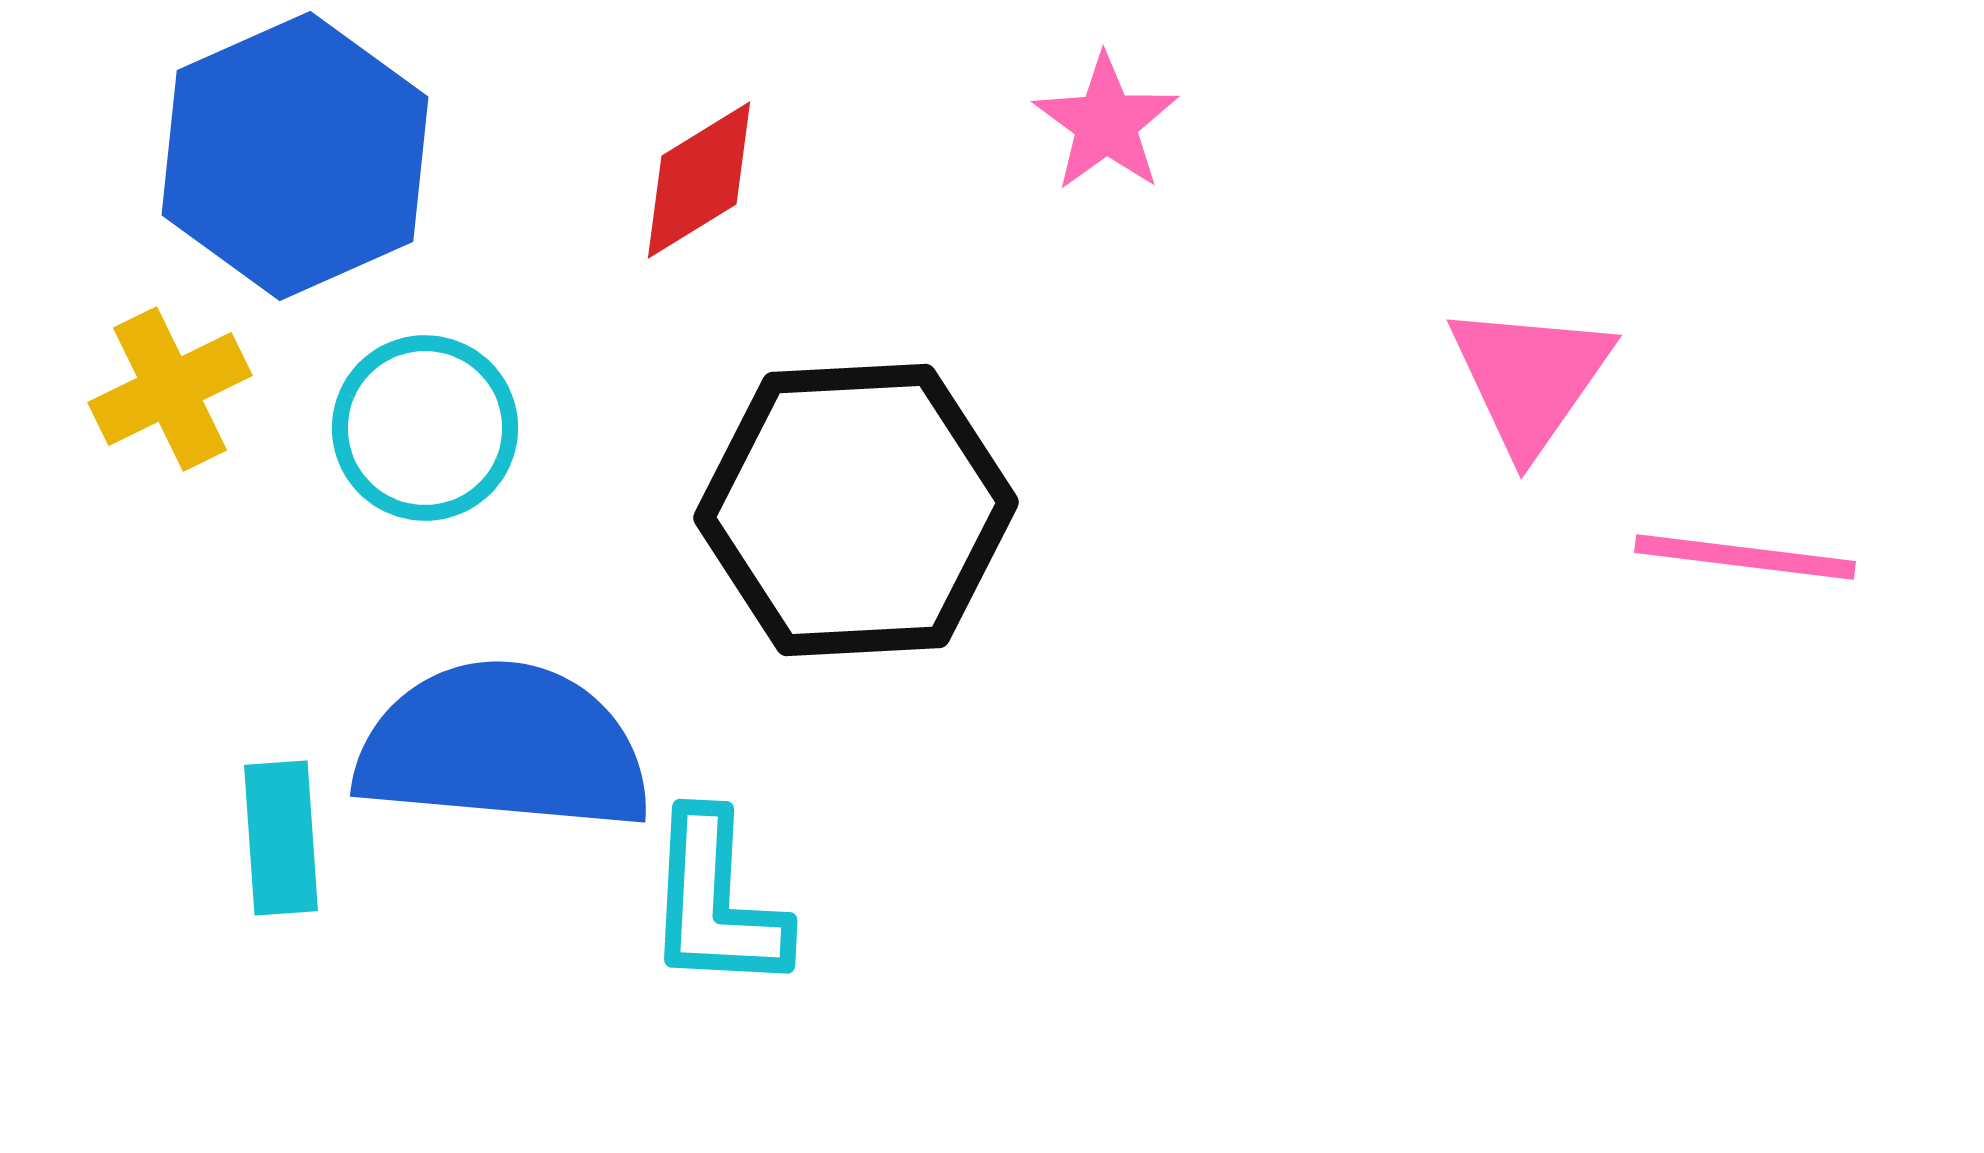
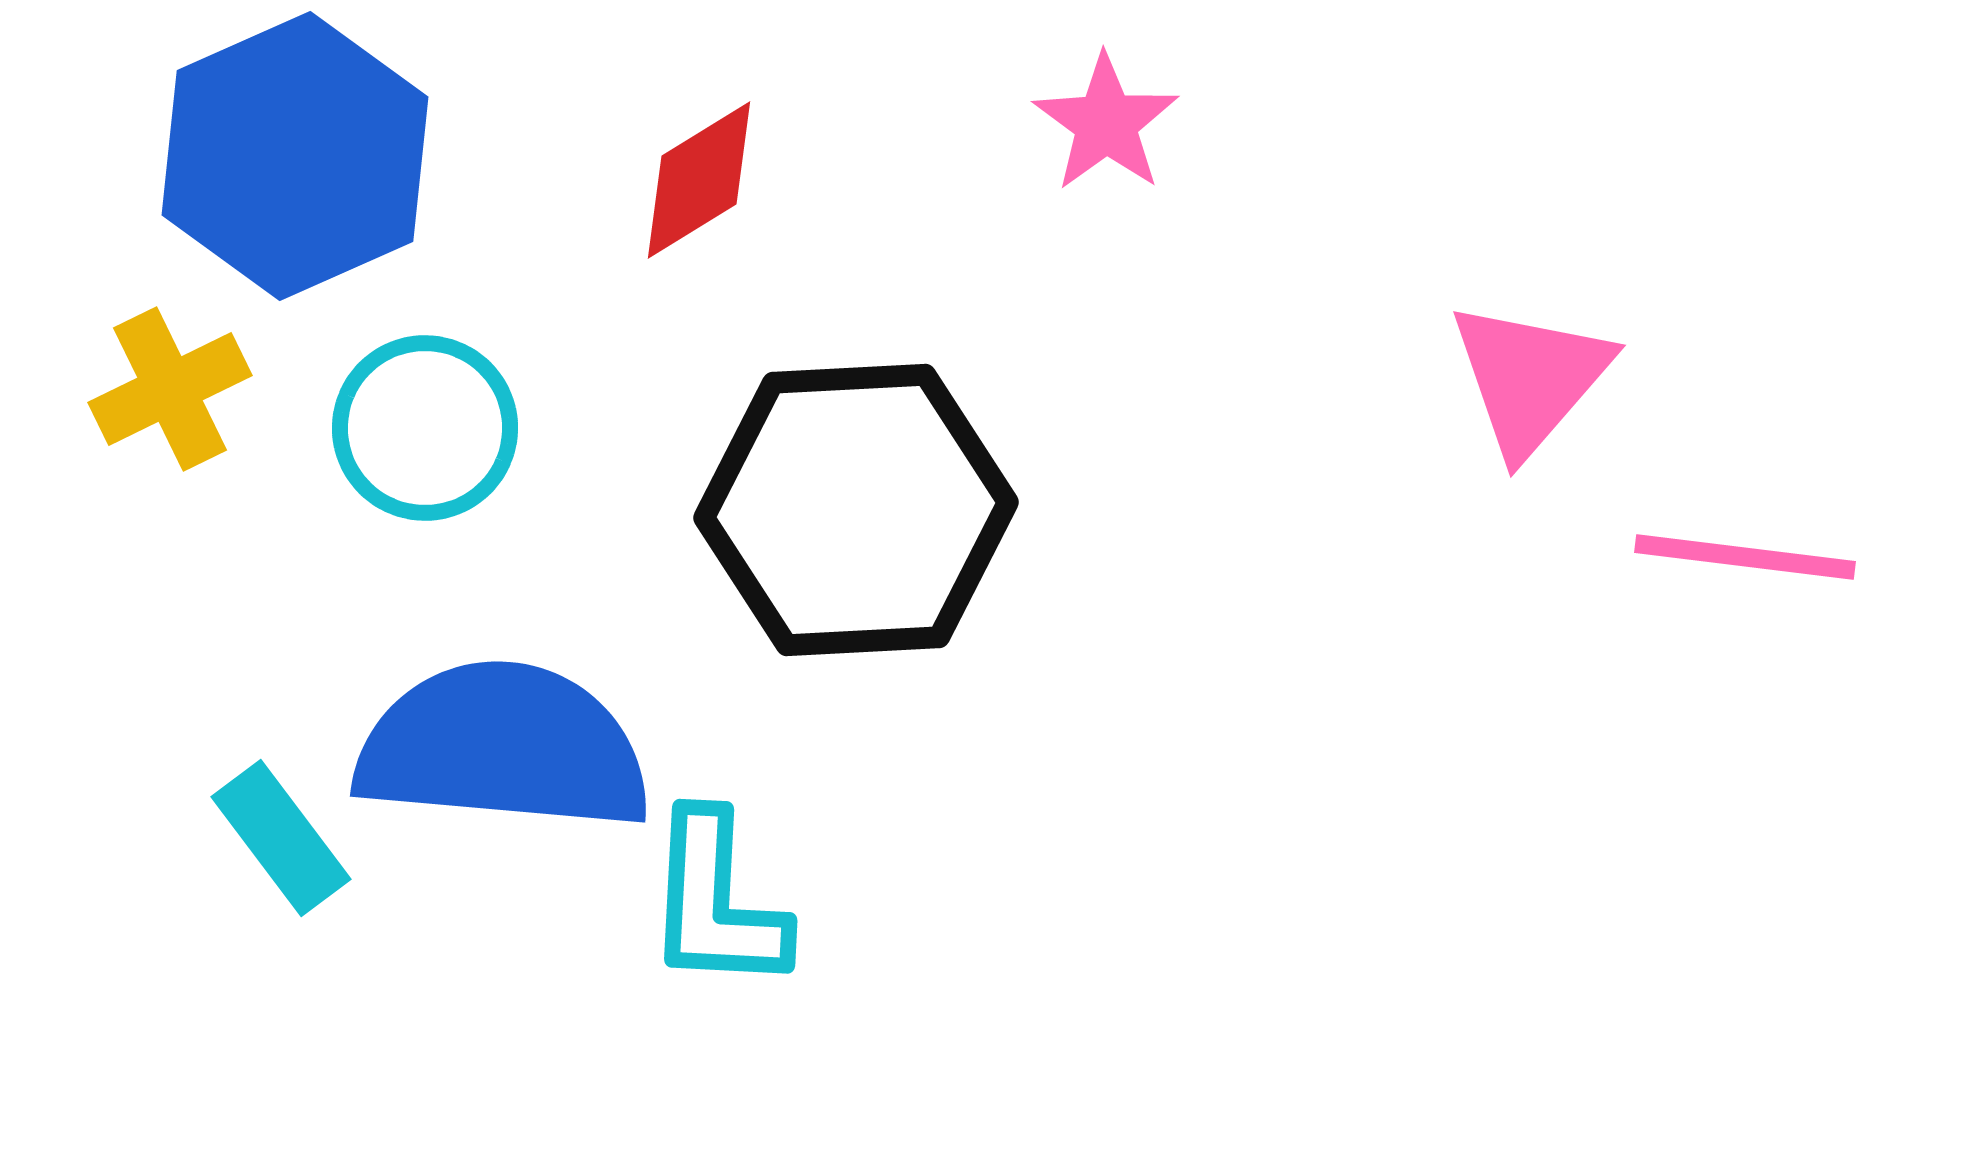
pink triangle: rotated 6 degrees clockwise
cyan rectangle: rotated 33 degrees counterclockwise
